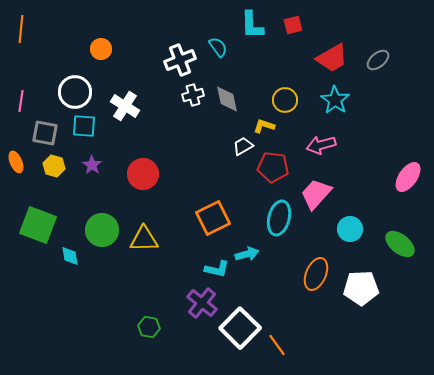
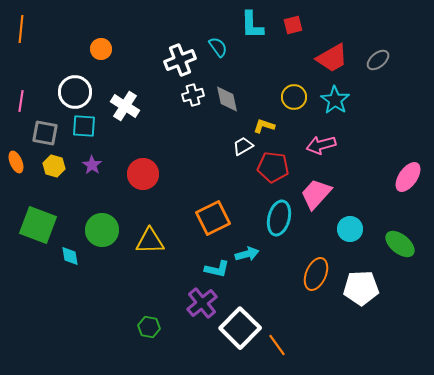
yellow circle at (285, 100): moved 9 px right, 3 px up
yellow triangle at (144, 239): moved 6 px right, 2 px down
purple cross at (202, 303): rotated 12 degrees clockwise
